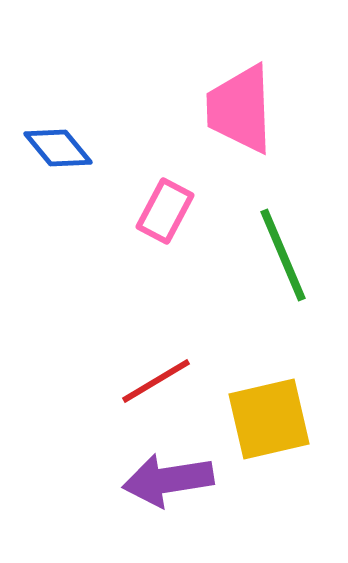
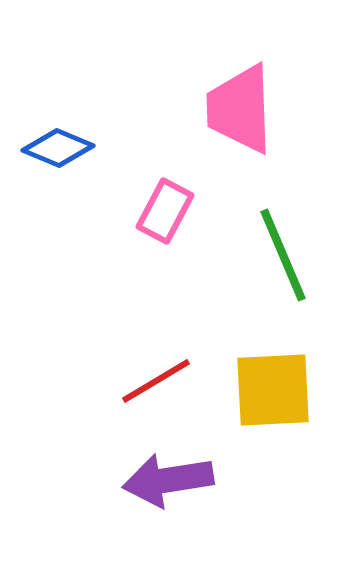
blue diamond: rotated 28 degrees counterclockwise
yellow square: moved 4 px right, 29 px up; rotated 10 degrees clockwise
